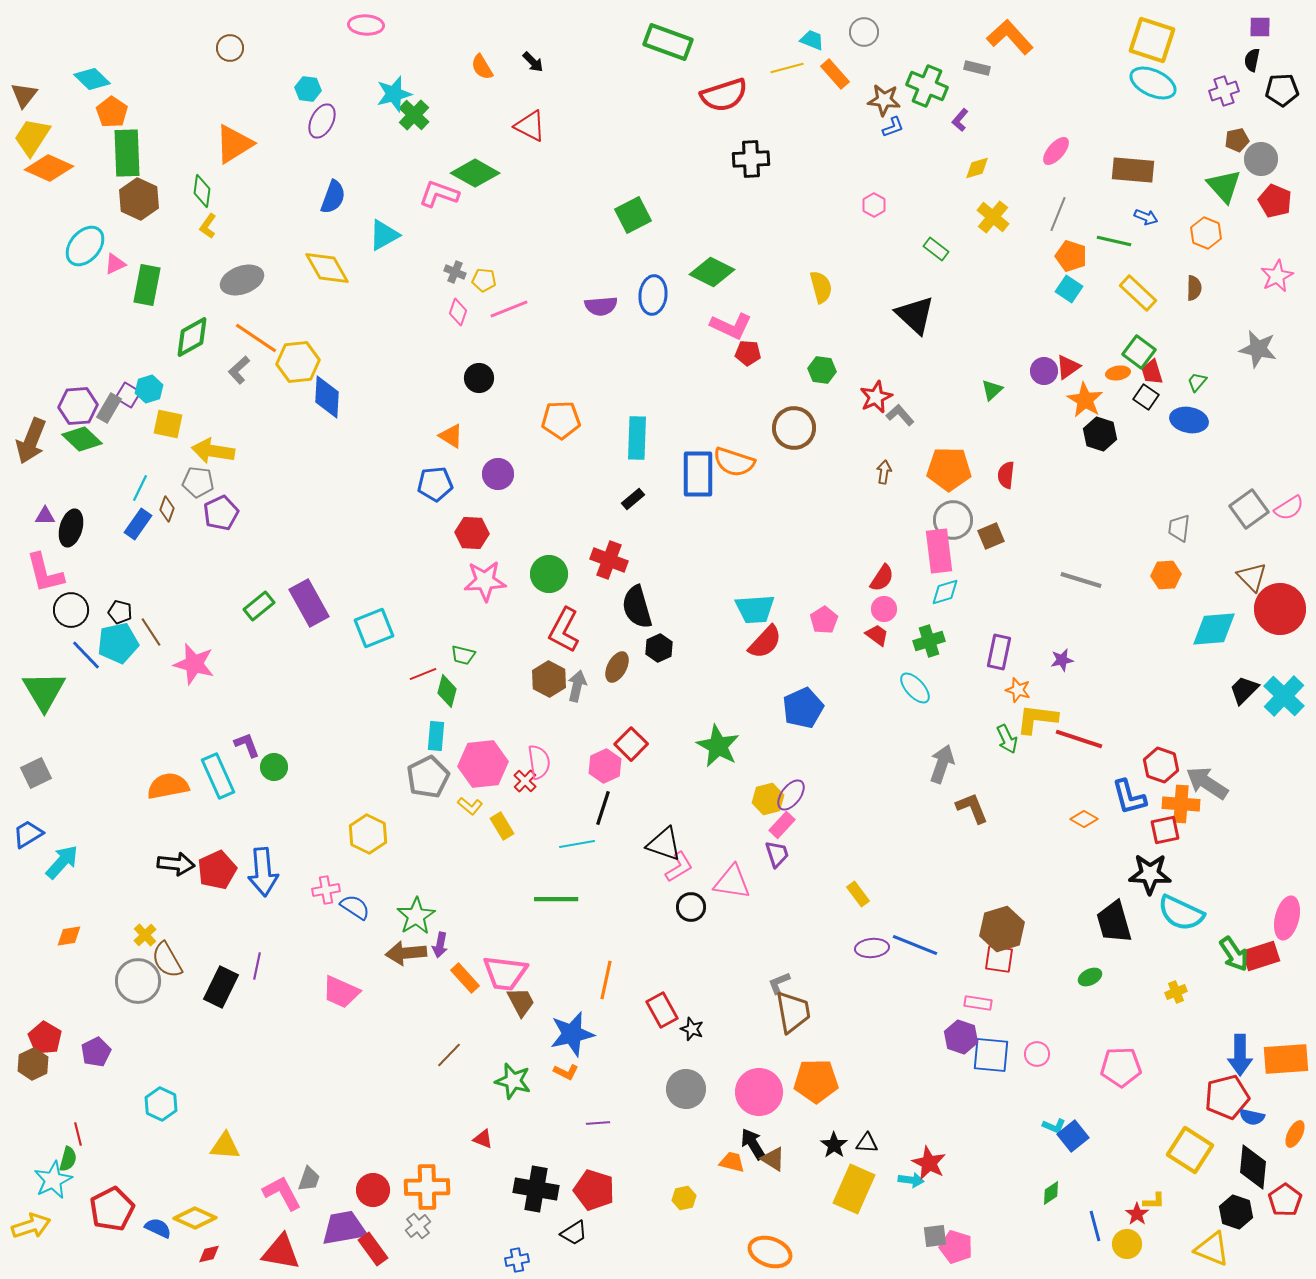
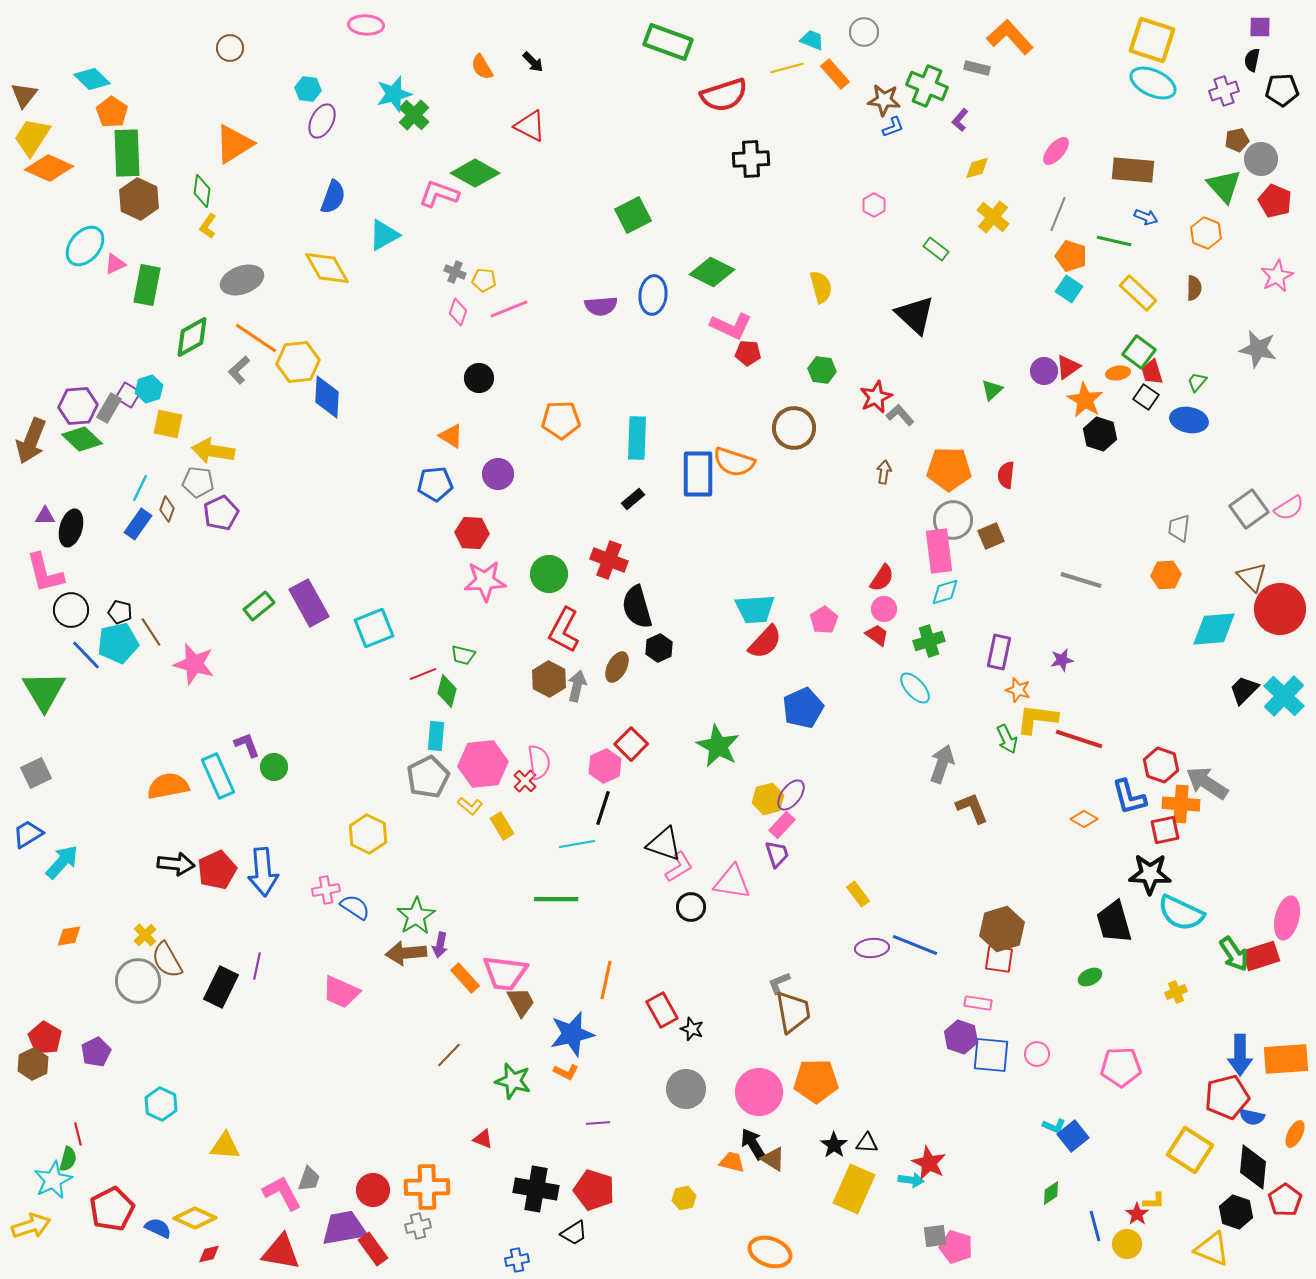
gray cross at (418, 1226): rotated 25 degrees clockwise
